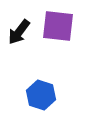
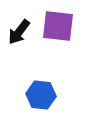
blue hexagon: rotated 12 degrees counterclockwise
